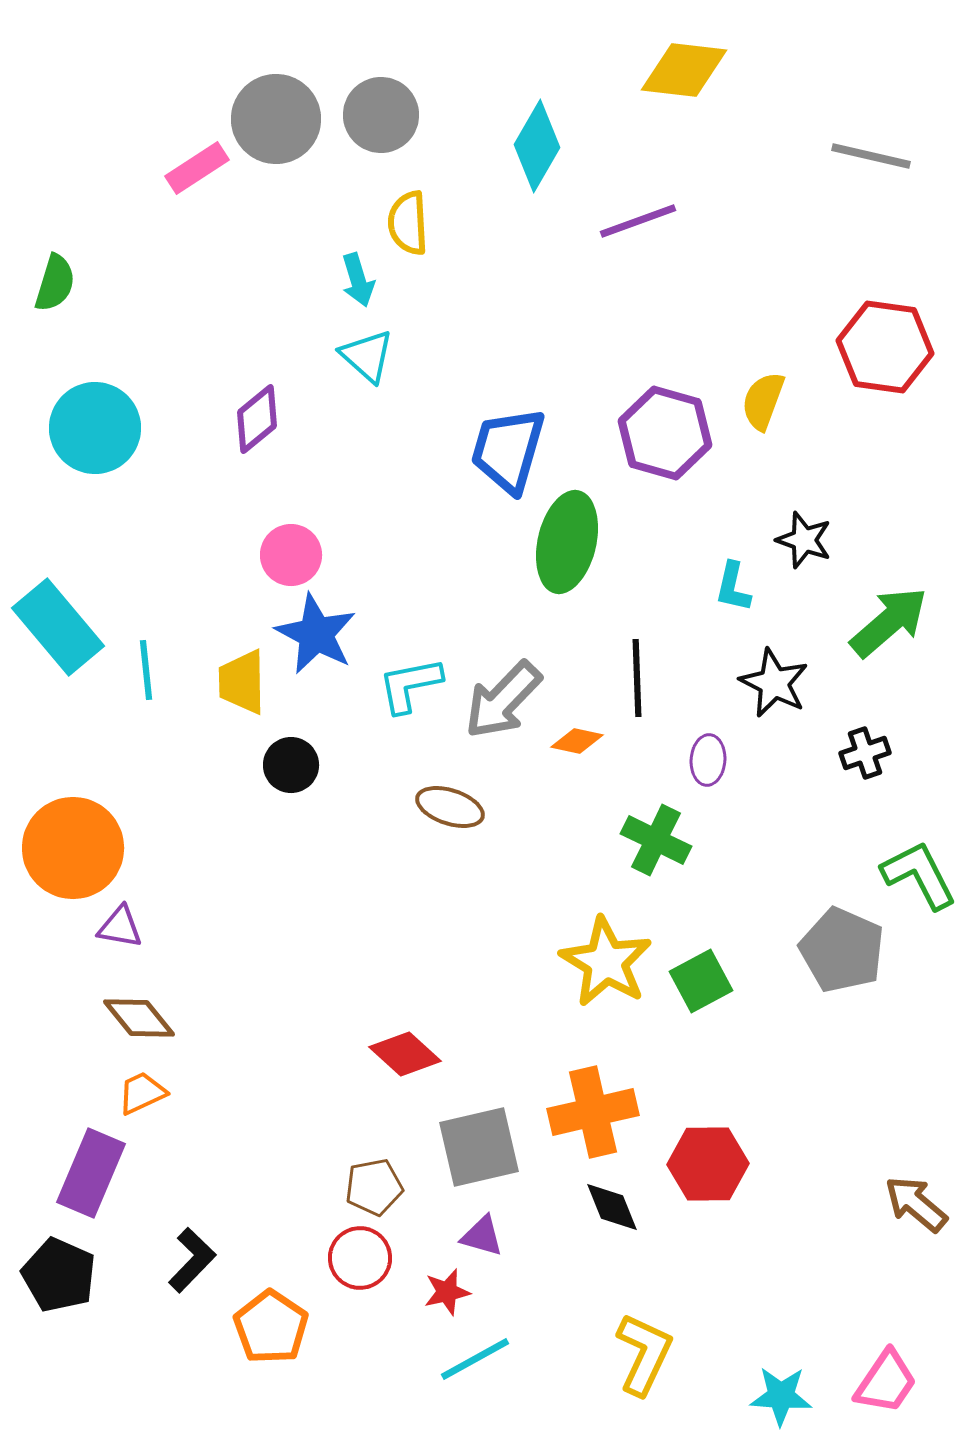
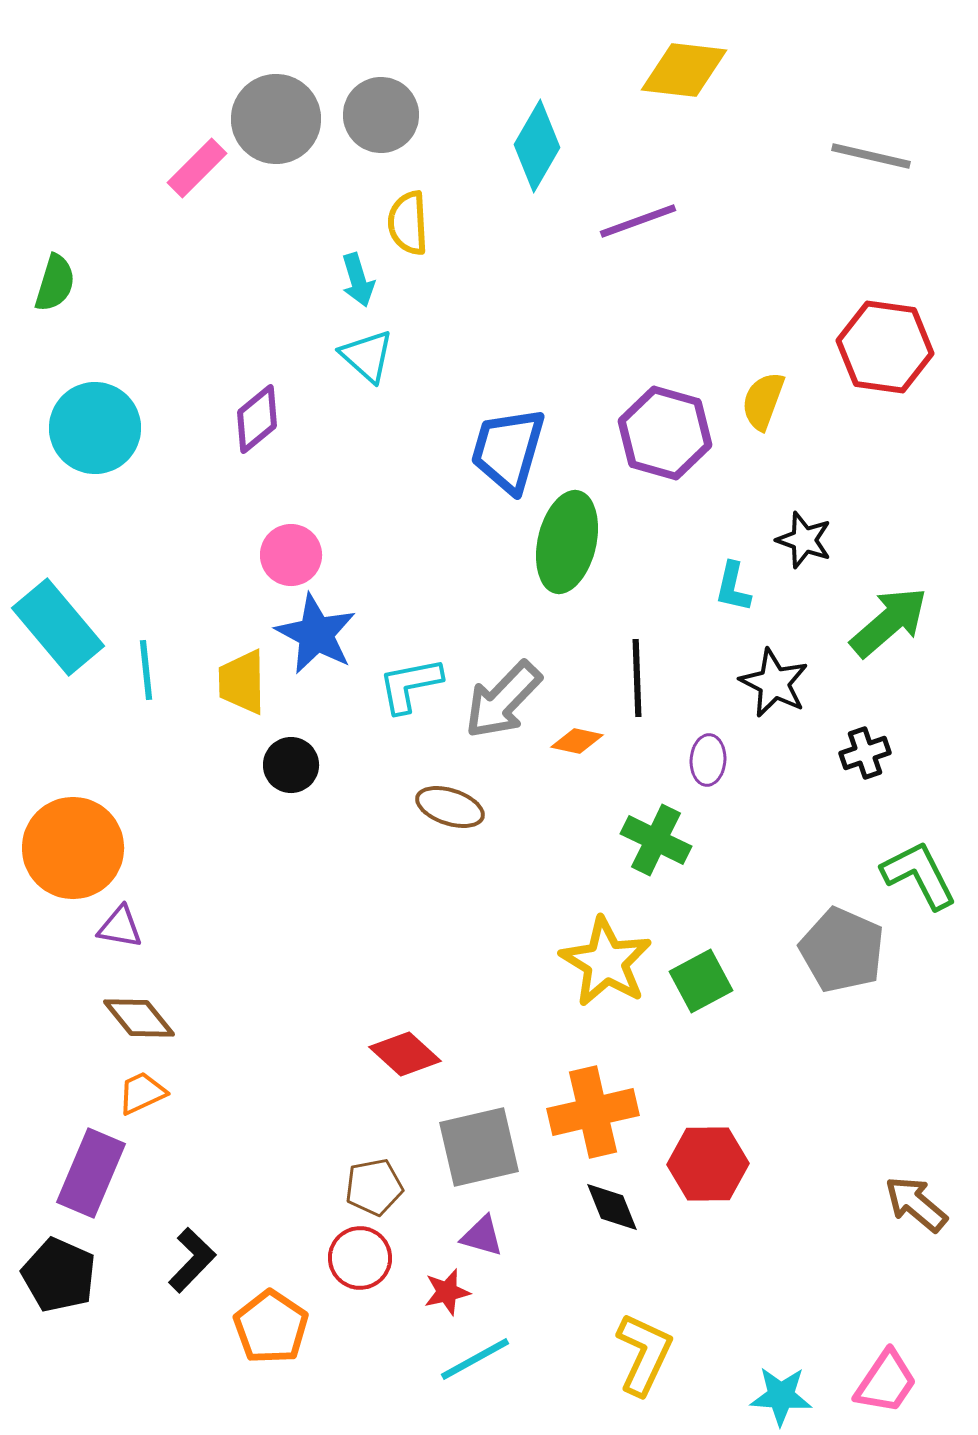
pink rectangle at (197, 168): rotated 12 degrees counterclockwise
